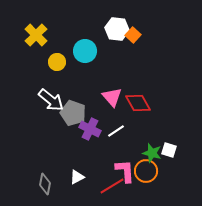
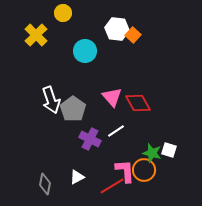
yellow circle: moved 6 px right, 49 px up
white arrow: rotated 32 degrees clockwise
gray pentagon: moved 4 px up; rotated 15 degrees clockwise
purple cross: moved 10 px down
orange circle: moved 2 px left, 1 px up
